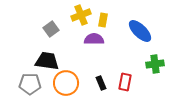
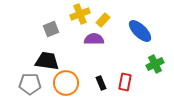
yellow cross: moved 1 px left, 1 px up
yellow rectangle: rotated 32 degrees clockwise
gray square: rotated 14 degrees clockwise
green cross: rotated 18 degrees counterclockwise
